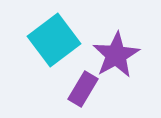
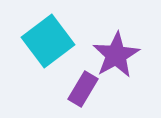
cyan square: moved 6 px left, 1 px down
